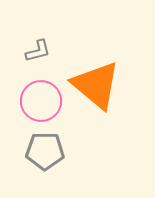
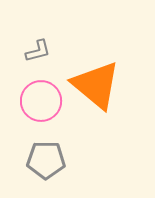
gray pentagon: moved 1 px right, 9 px down
